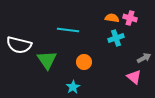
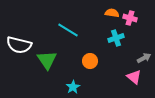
orange semicircle: moved 5 px up
cyan line: rotated 25 degrees clockwise
orange circle: moved 6 px right, 1 px up
